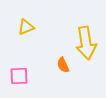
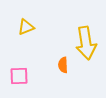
orange semicircle: rotated 21 degrees clockwise
